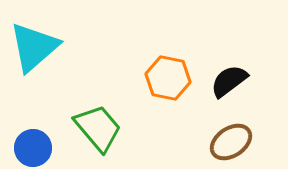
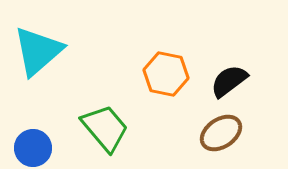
cyan triangle: moved 4 px right, 4 px down
orange hexagon: moved 2 px left, 4 px up
green trapezoid: moved 7 px right
brown ellipse: moved 10 px left, 9 px up
